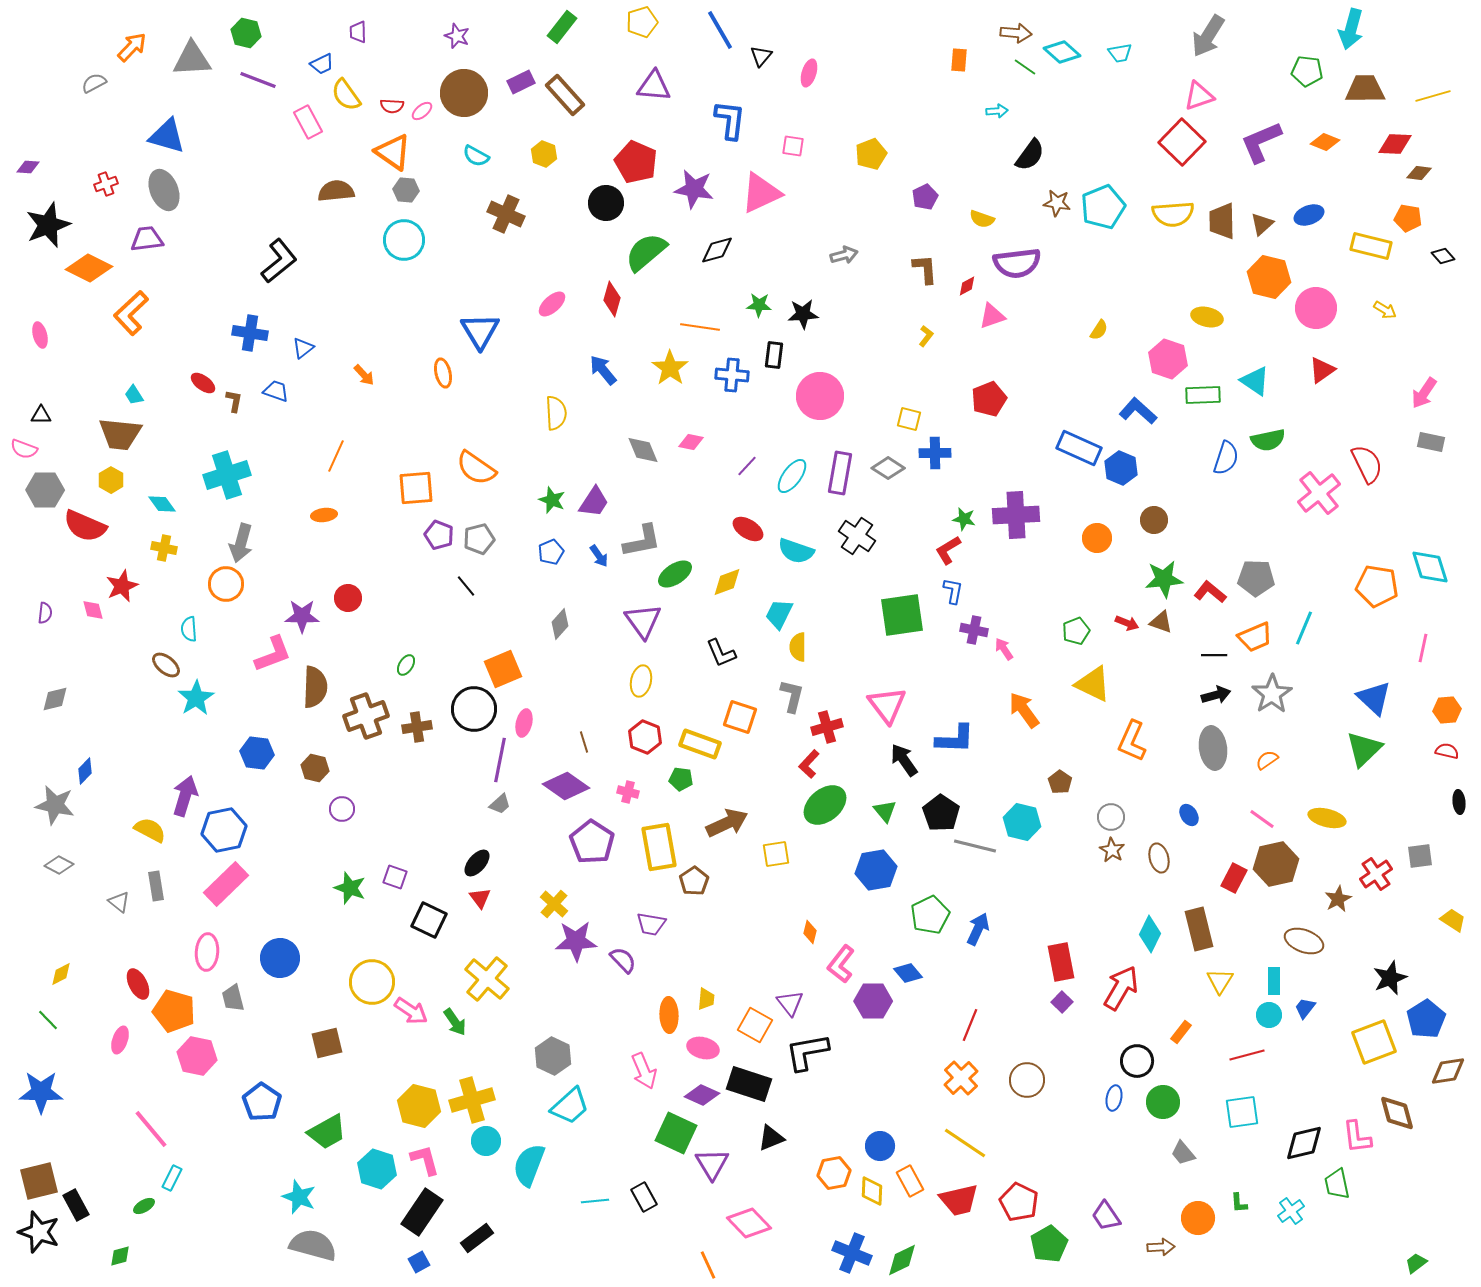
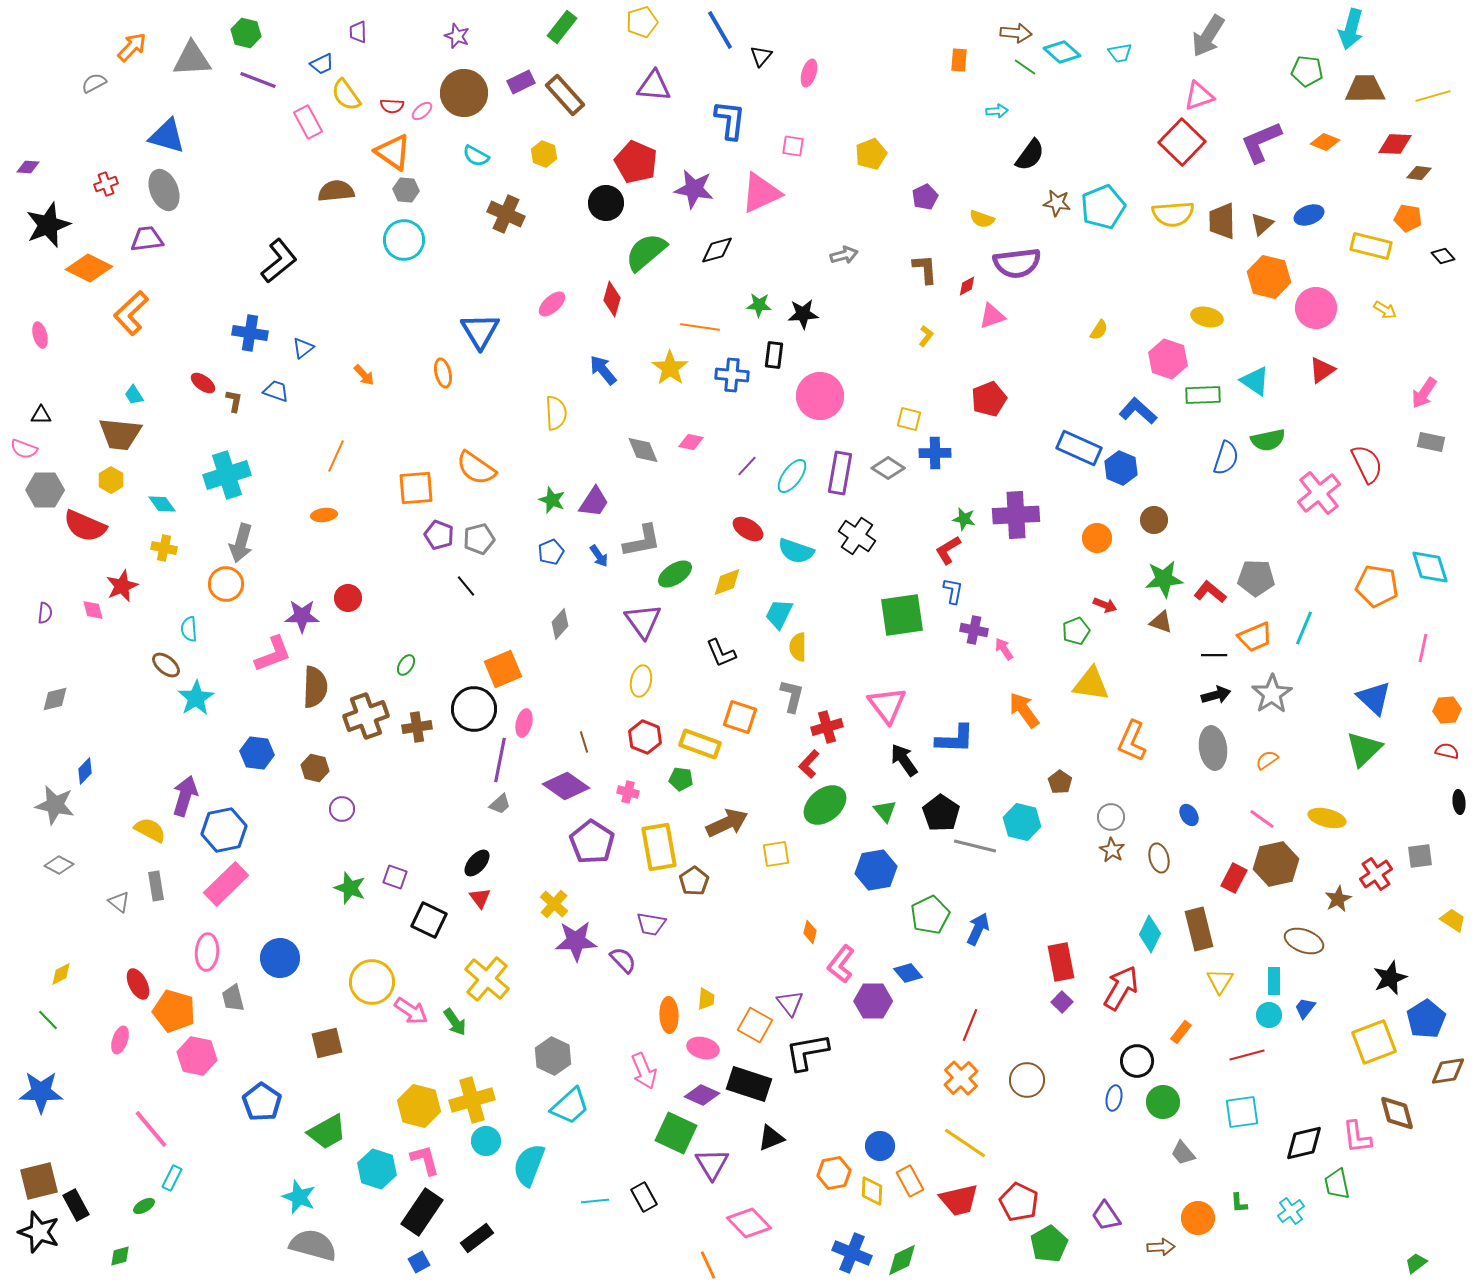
red arrow at (1127, 623): moved 22 px left, 18 px up
yellow triangle at (1093, 684): moved 2 px left; rotated 18 degrees counterclockwise
